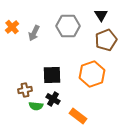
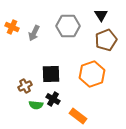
orange cross: rotated 24 degrees counterclockwise
black square: moved 1 px left, 1 px up
brown cross: moved 4 px up; rotated 16 degrees counterclockwise
green semicircle: moved 1 px up
